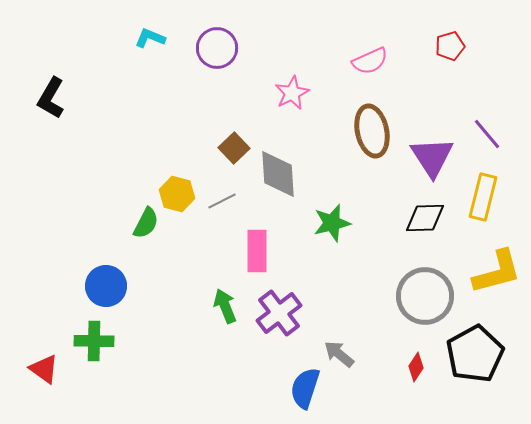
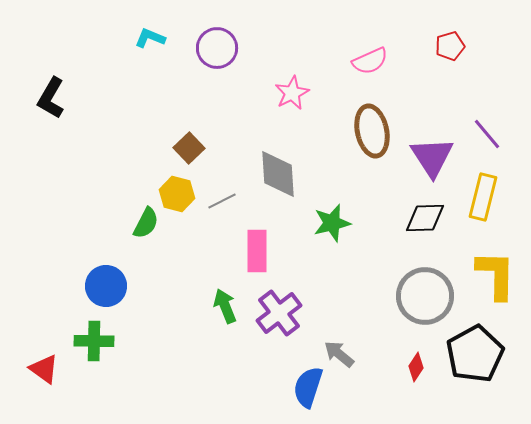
brown square: moved 45 px left
yellow L-shape: moved 1 px left, 3 px down; rotated 74 degrees counterclockwise
blue semicircle: moved 3 px right, 1 px up
